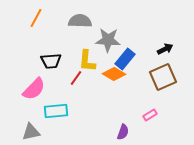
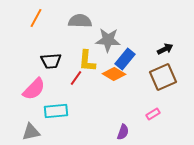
pink rectangle: moved 3 px right, 1 px up
